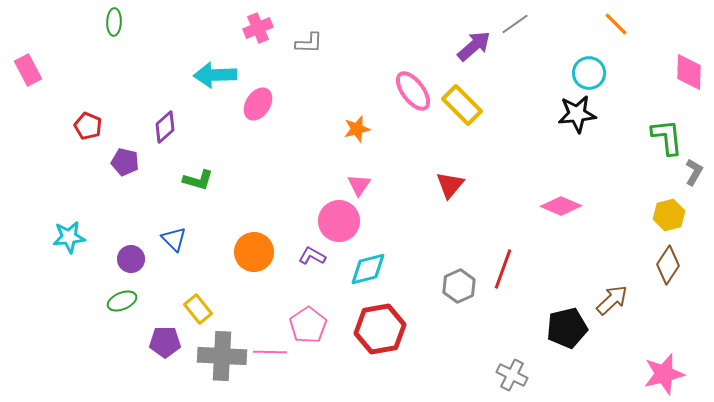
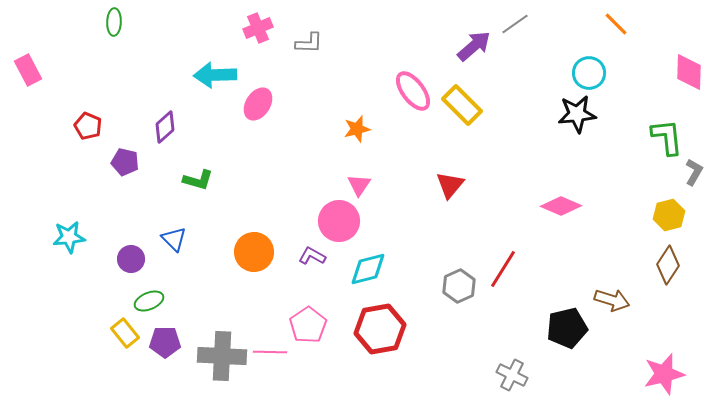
red line at (503, 269): rotated 12 degrees clockwise
brown arrow at (612, 300): rotated 60 degrees clockwise
green ellipse at (122, 301): moved 27 px right
yellow rectangle at (198, 309): moved 73 px left, 24 px down
